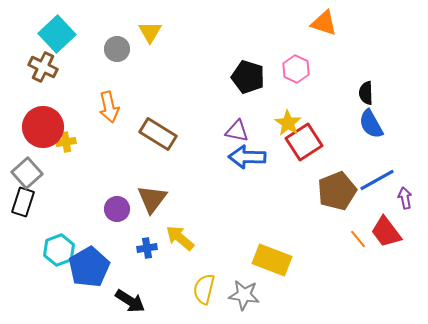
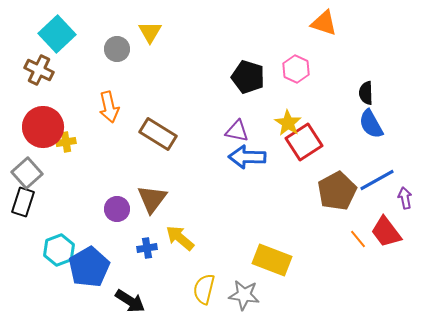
brown cross: moved 4 px left, 3 px down
brown pentagon: rotated 6 degrees counterclockwise
